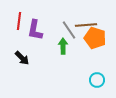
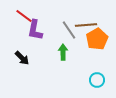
red line: moved 5 px right, 5 px up; rotated 60 degrees counterclockwise
orange pentagon: moved 2 px right, 1 px down; rotated 25 degrees clockwise
green arrow: moved 6 px down
